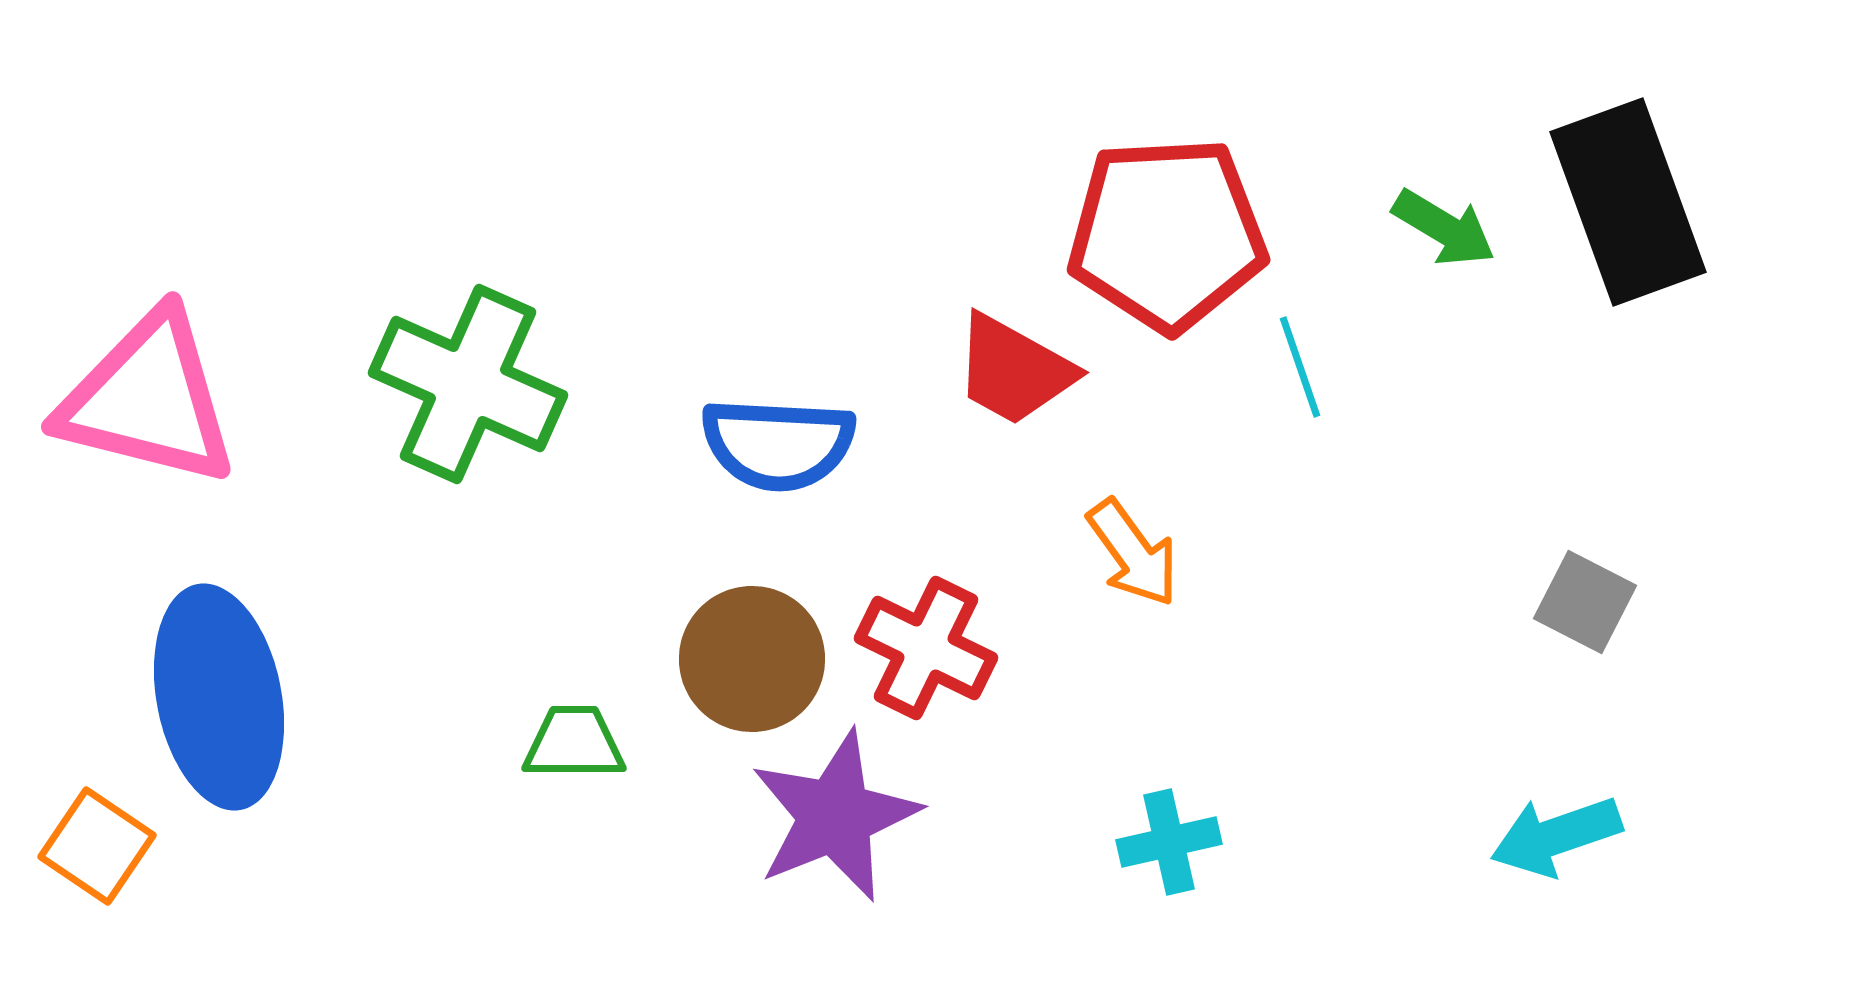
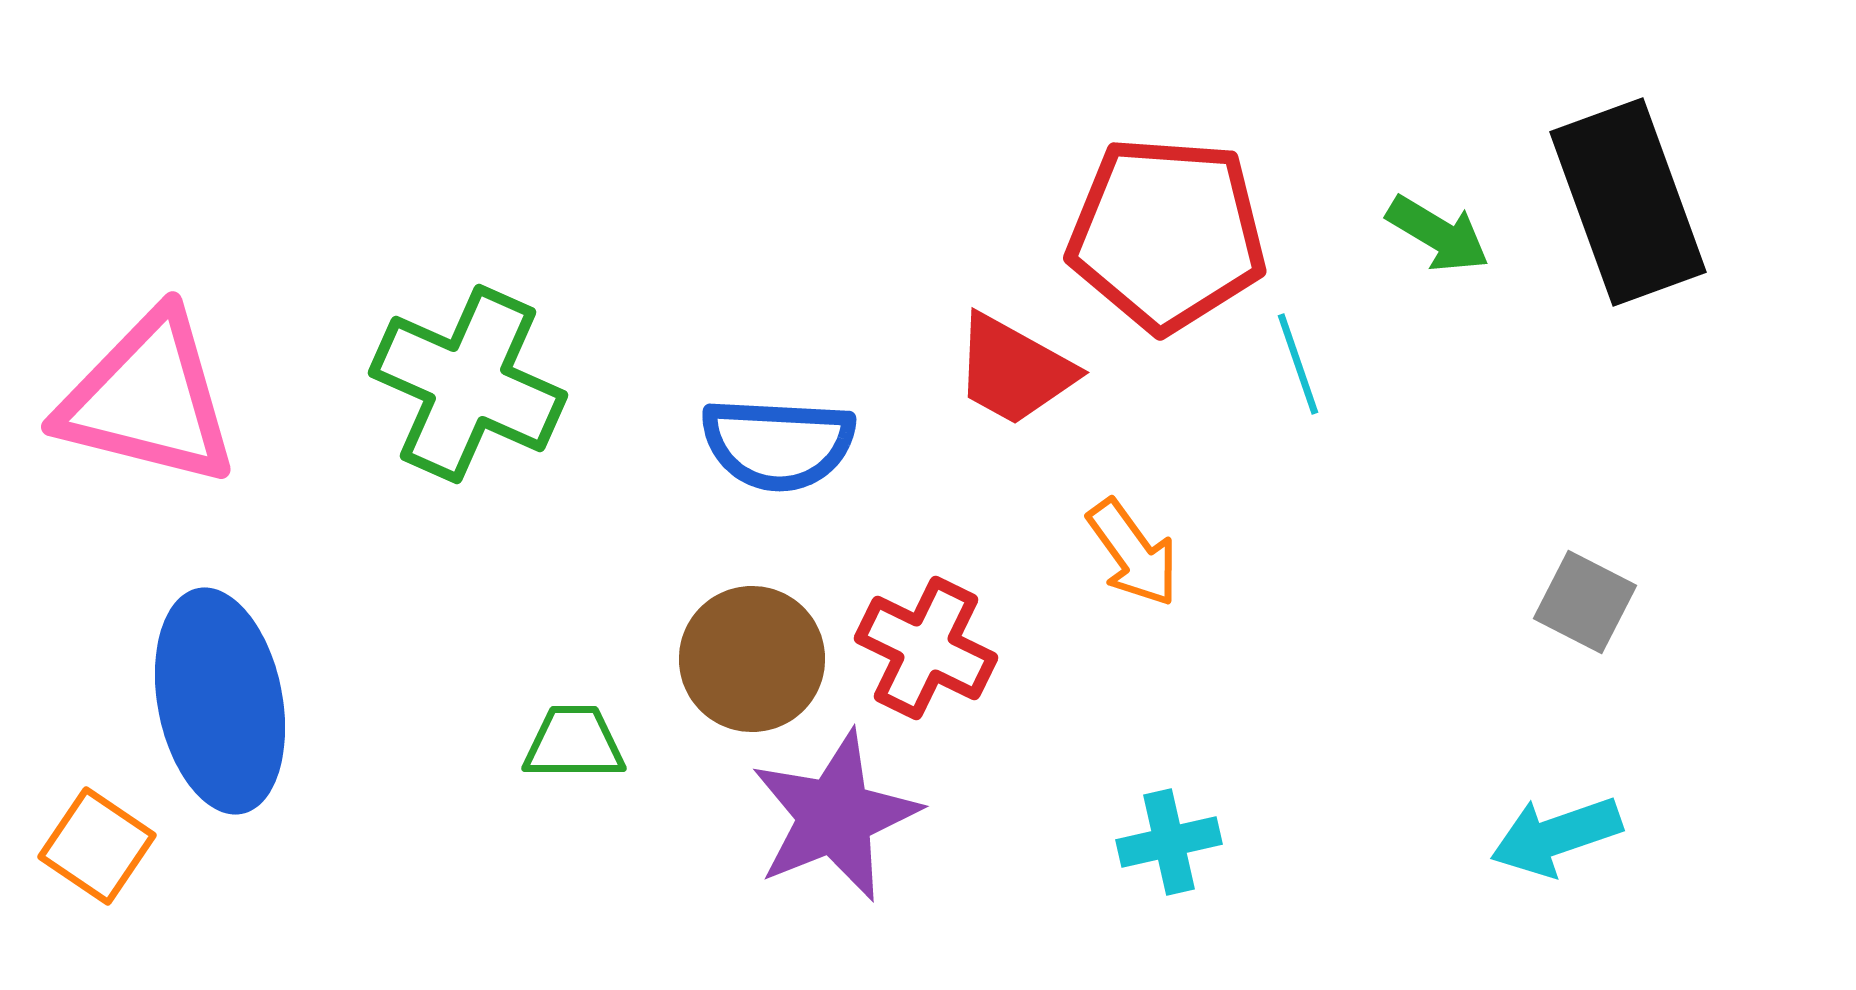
green arrow: moved 6 px left, 6 px down
red pentagon: rotated 7 degrees clockwise
cyan line: moved 2 px left, 3 px up
blue ellipse: moved 1 px right, 4 px down
